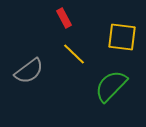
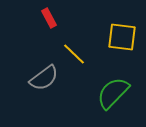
red rectangle: moved 15 px left
gray semicircle: moved 15 px right, 7 px down
green semicircle: moved 2 px right, 7 px down
